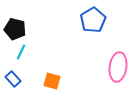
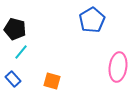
blue pentagon: moved 1 px left
cyan line: rotated 14 degrees clockwise
